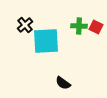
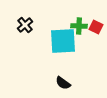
cyan square: moved 17 px right
